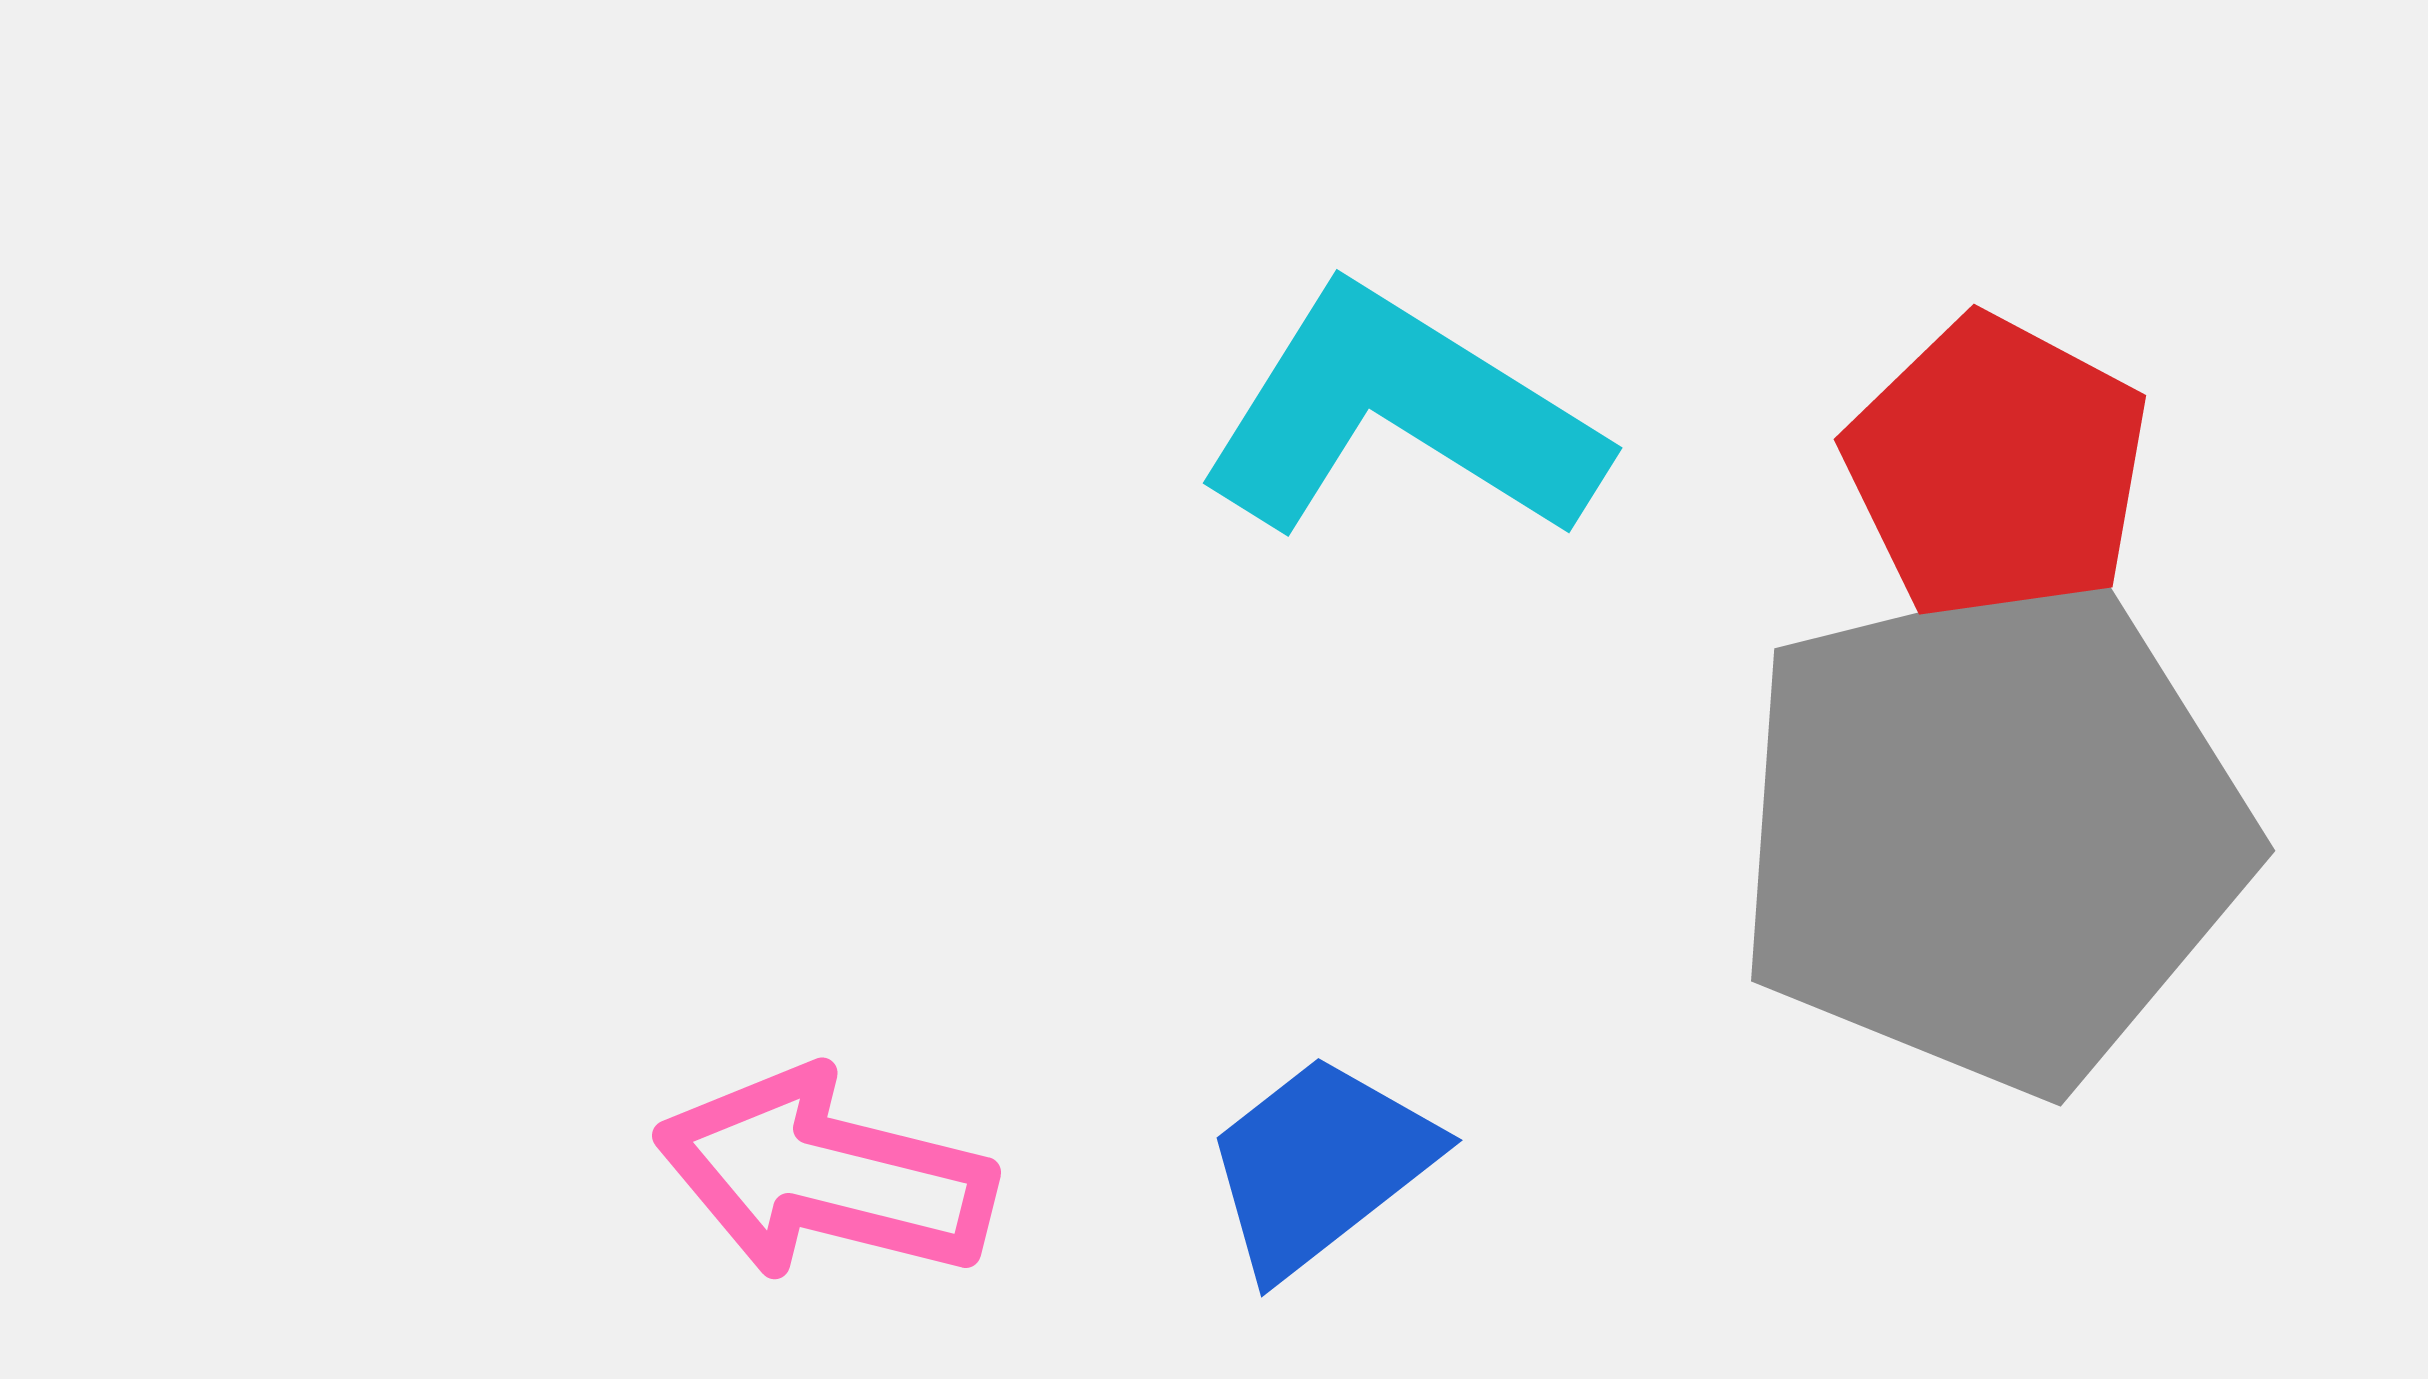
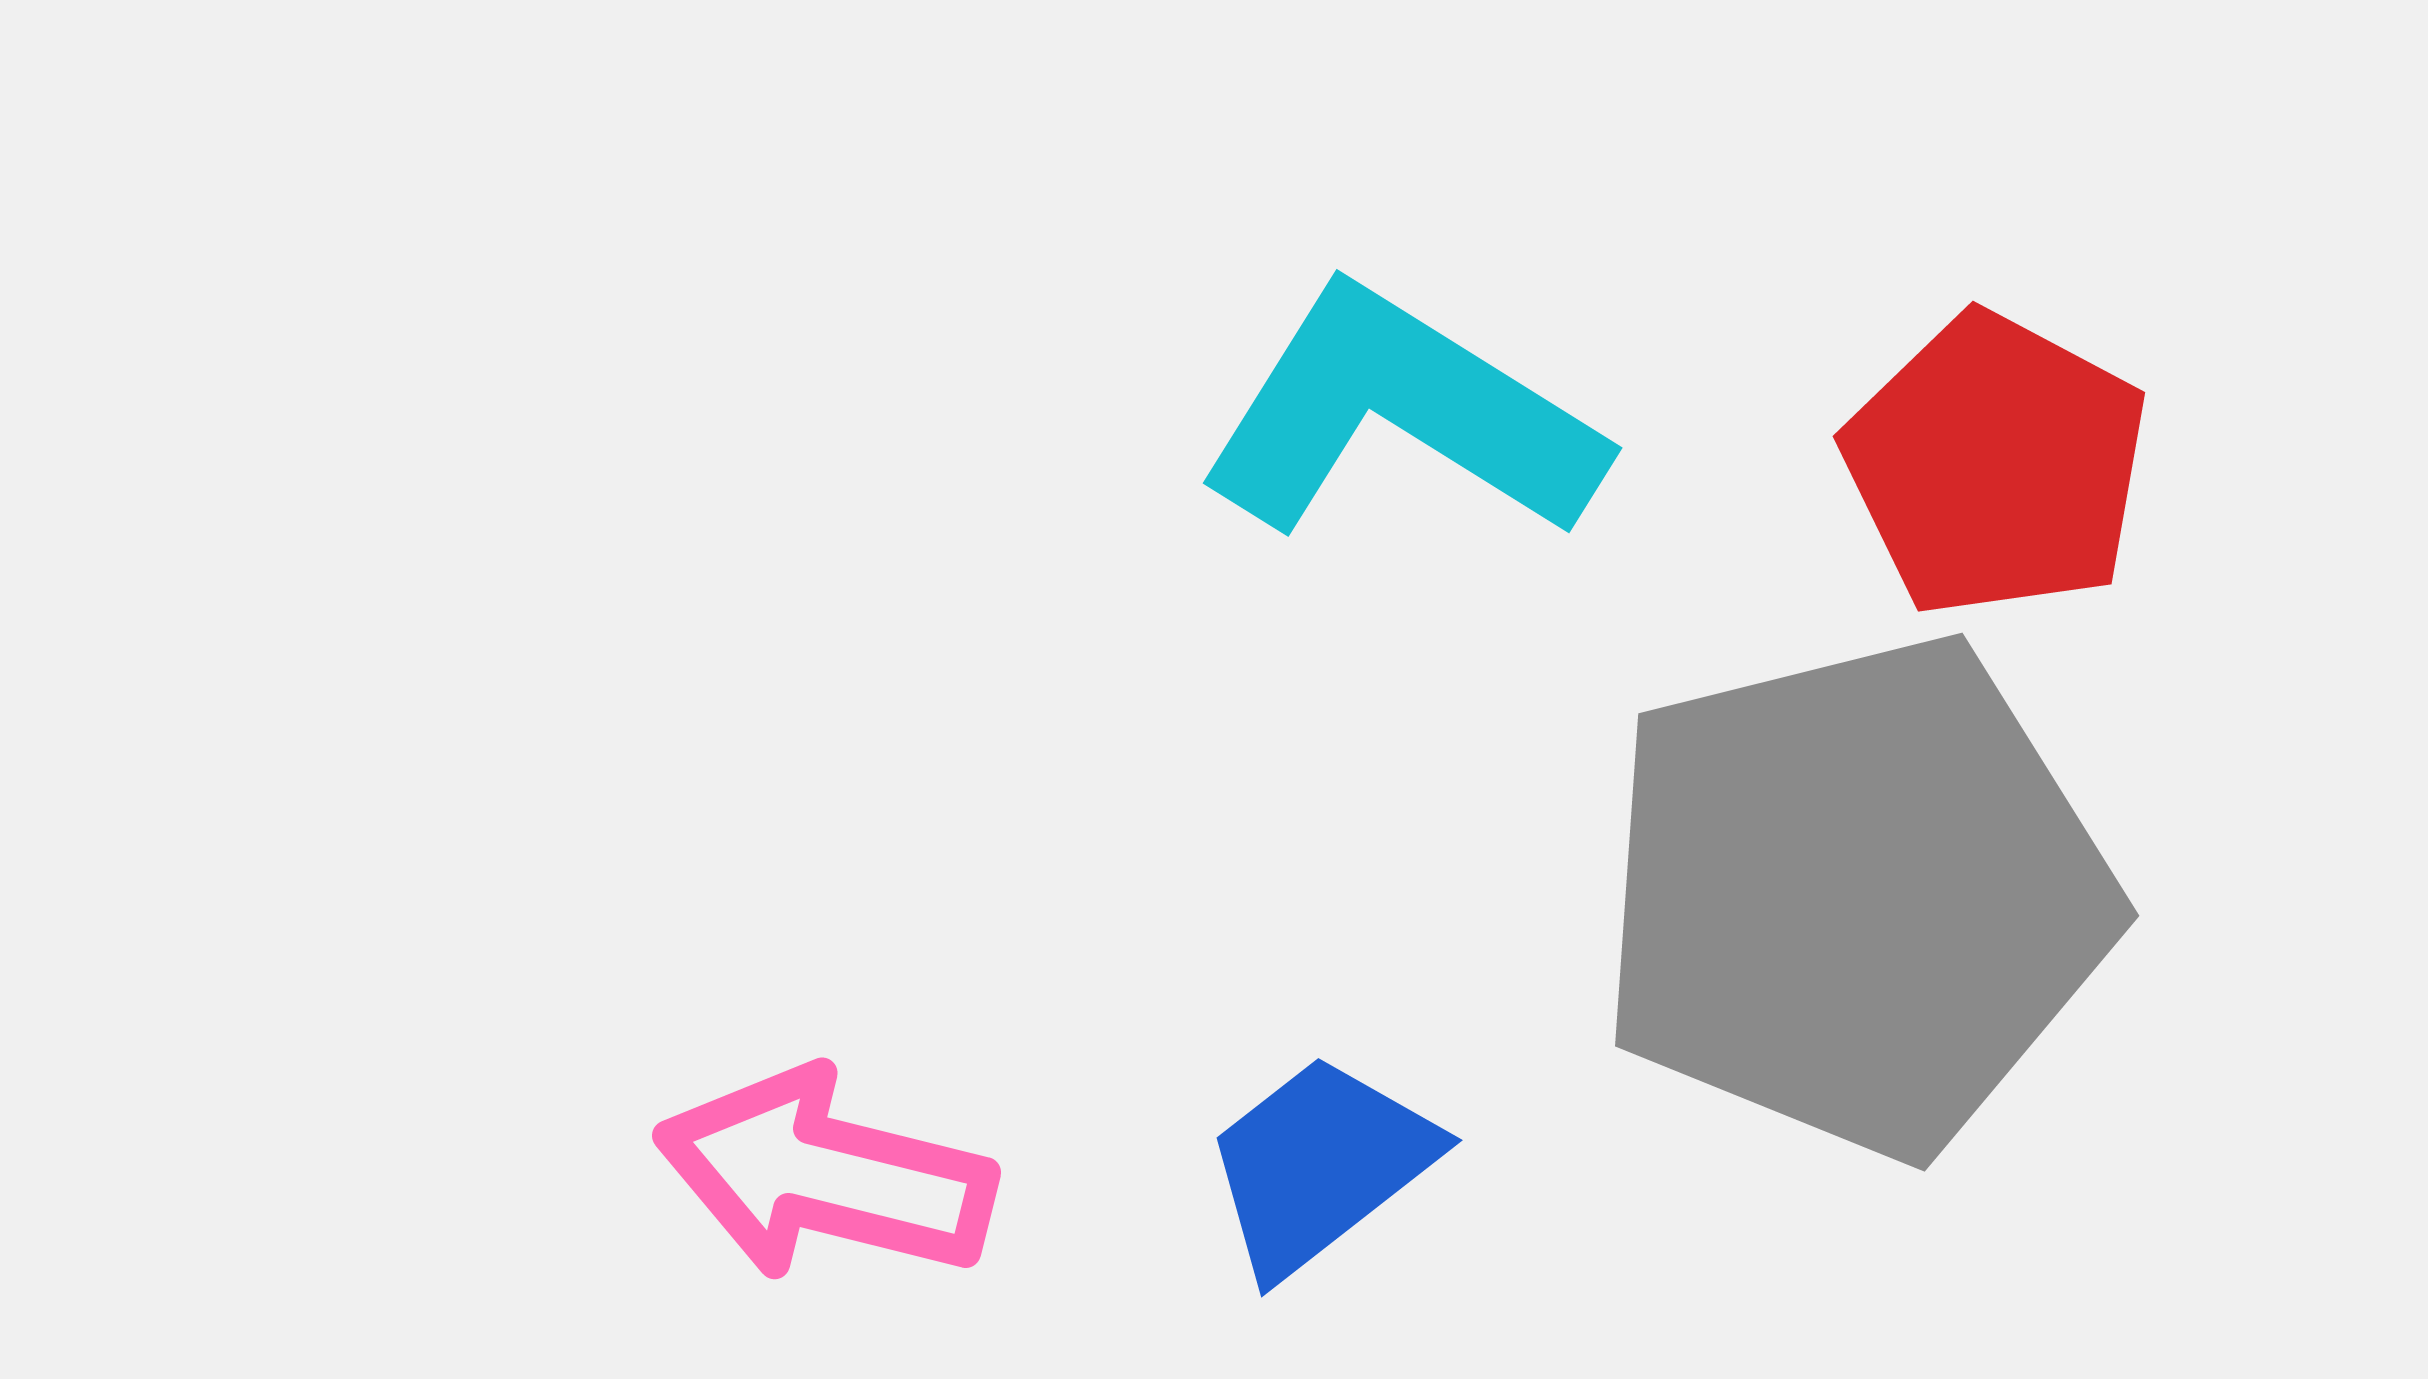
red pentagon: moved 1 px left, 3 px up
gray pentagon: moved 136 px left, 65 px down
